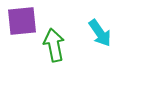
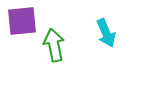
cyan arrow: moved 6 px right; rotated 12 degrees clockwise
